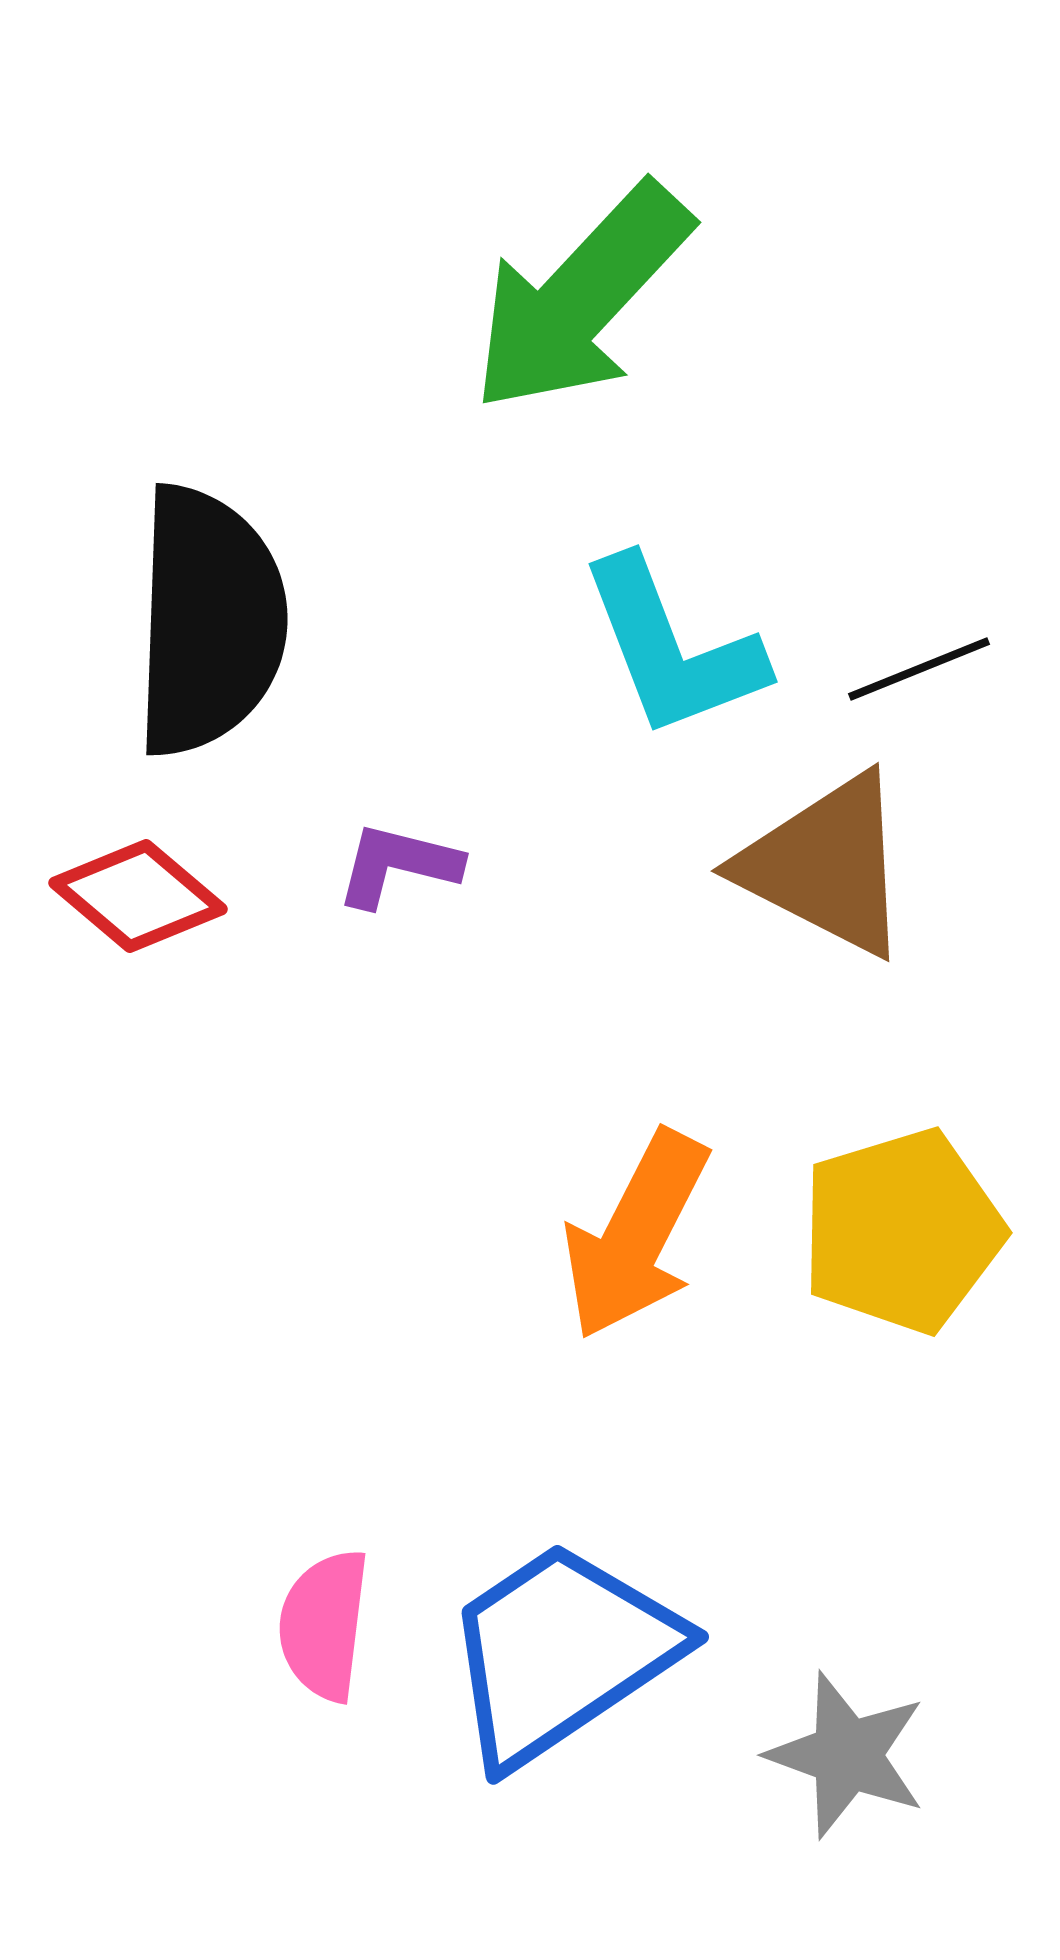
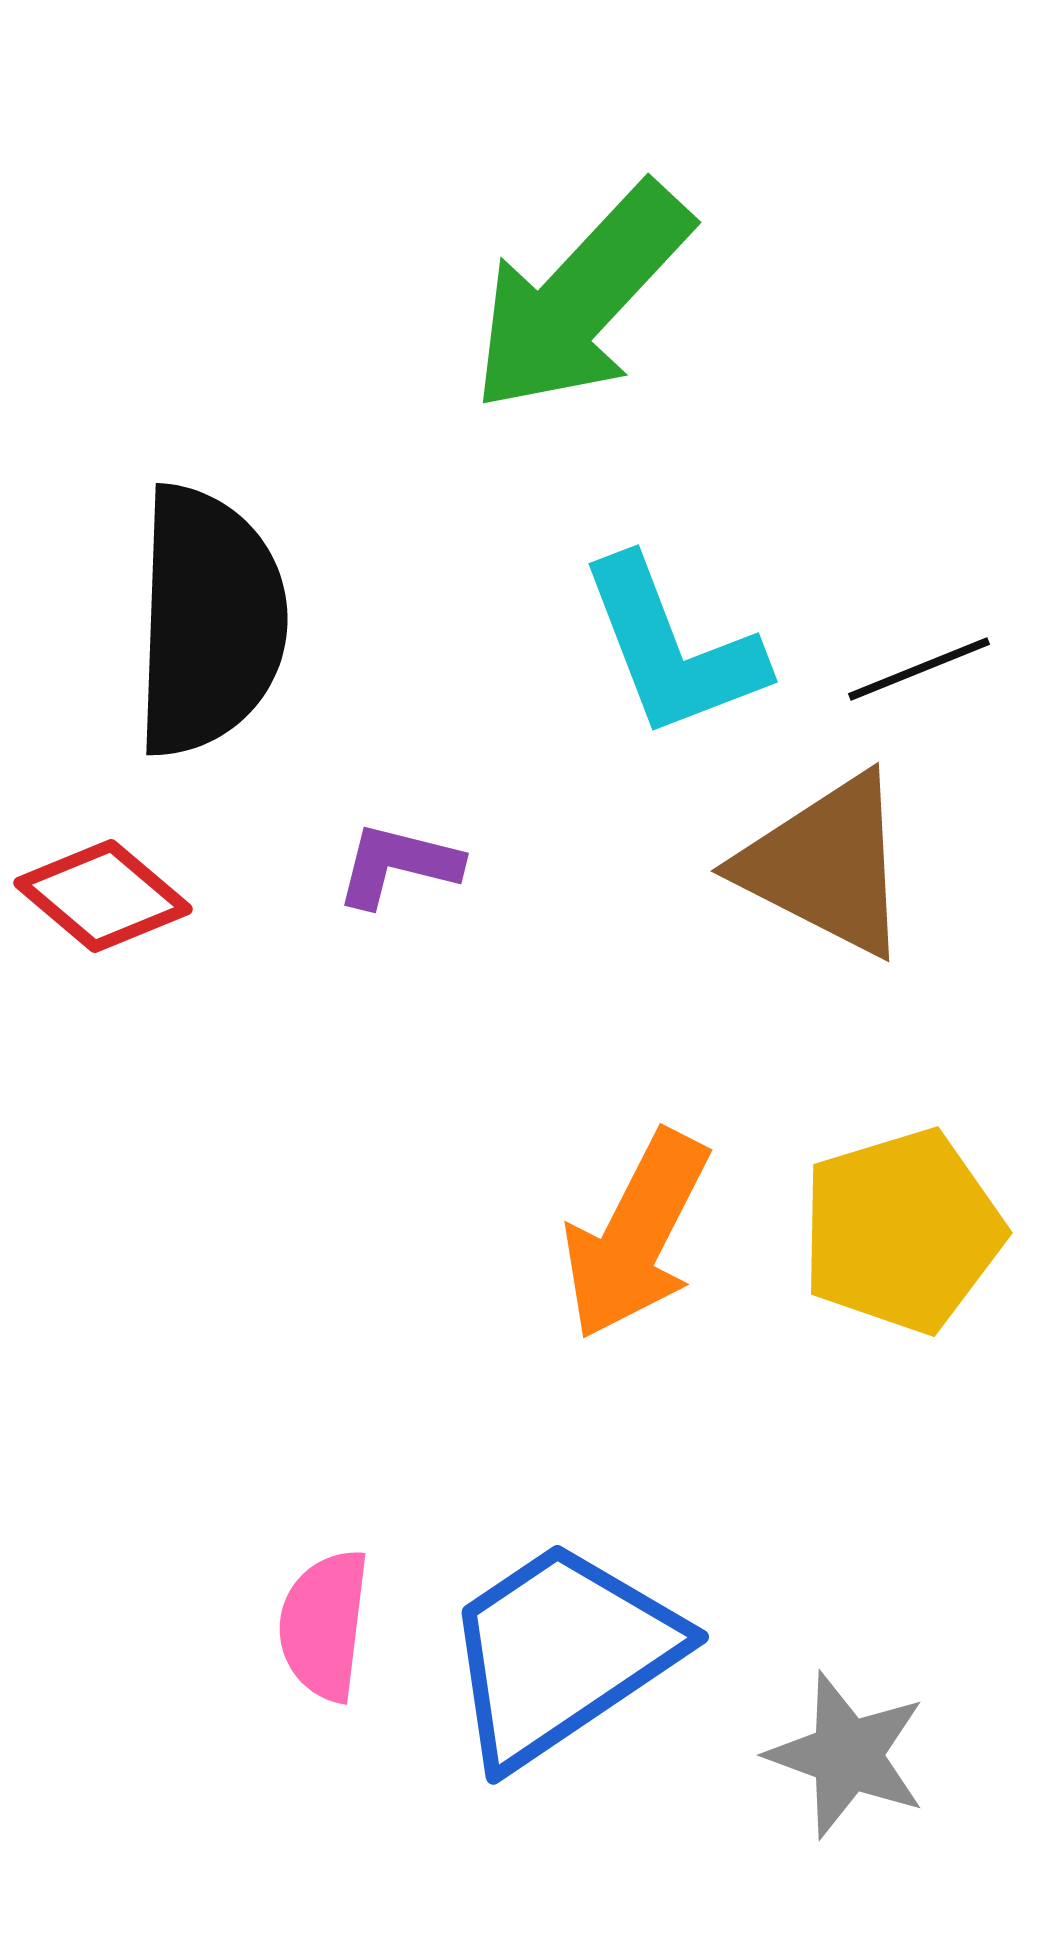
red diamond: moved 35 px left
